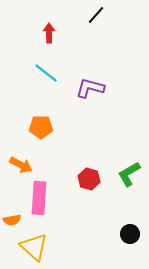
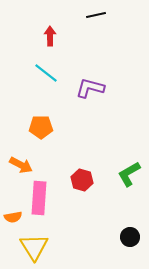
black line: rotated 36 degrees clockwise
red arrow: moved 1 px right, 3 px down
red hexagon: moved 7 px left, 1 px down
orange semicircle: moved 1 px right, 3 px up
black circle: moved 3 px down
yellow triangle: rotated 16 degrees clockwise
